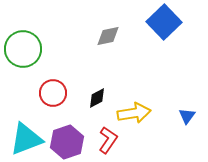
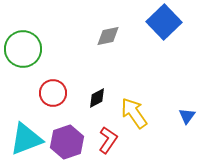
yellow arrow: rotated 116 degrees counterclockwise
